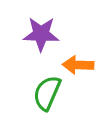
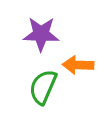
green semicircle: moved 4 px left, 6 px up
